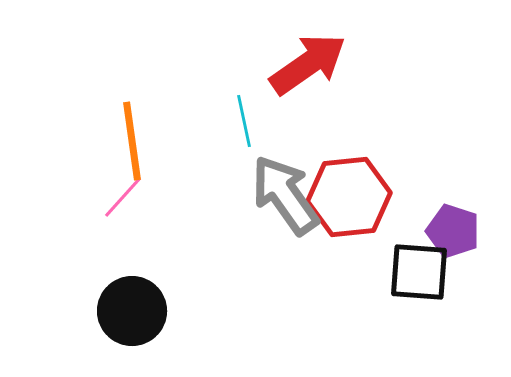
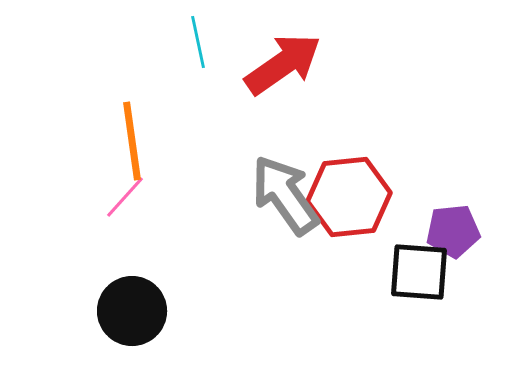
red arrow: moved 25 px left
cyan line: moved 46 px left, 79 px up
pink line: moved 2 px right
purple pentagon: rotated 24 degrees counterclockwise
